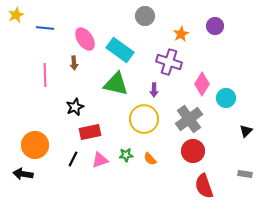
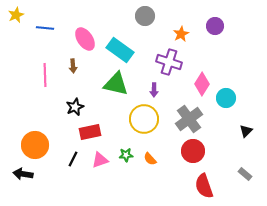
brown arrow: moved 1 px left, 3 px down
gray rectangle: rotated 32 degrees clockwise
